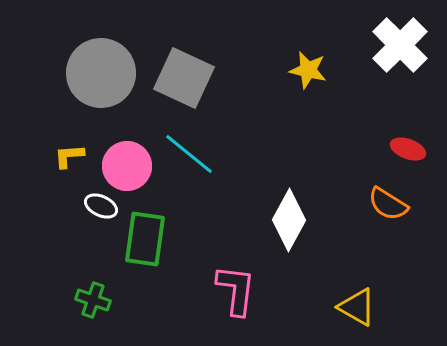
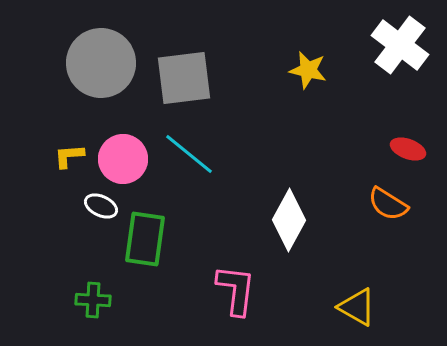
white cross: rotated 8 degrees counterclockwise
gray circle: moved 10 px up
gray square: rotated 32 degrees counterclockwise
pink circle: moved 4 px left, 7 px up
green cross: rotated 16 degrees counterclockwise
